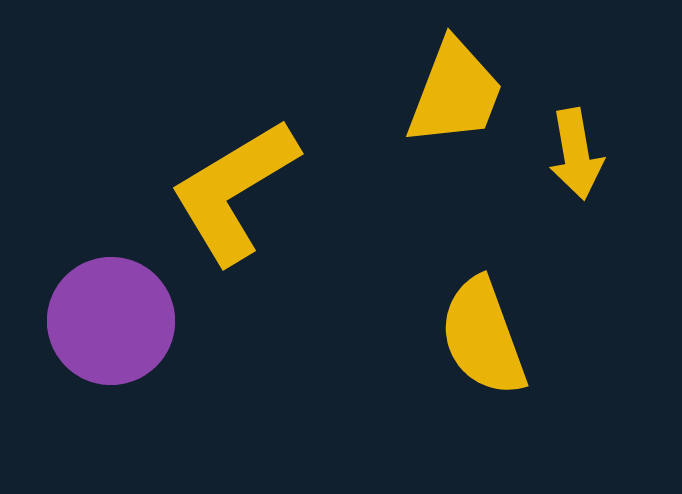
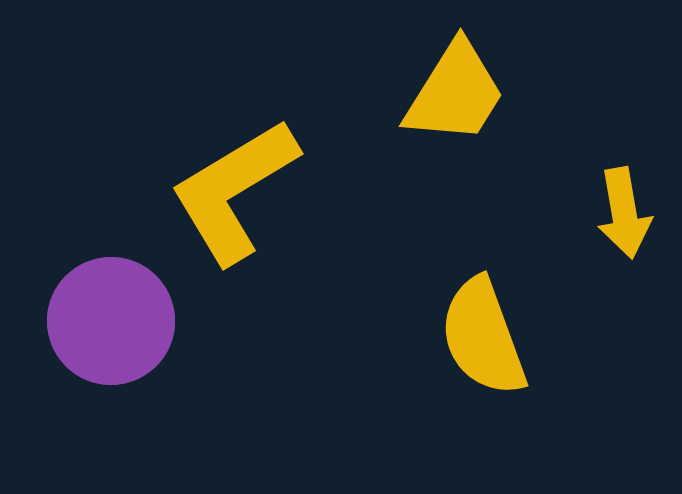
yellow trapezoid: rotated 11 degrees clockwise
yellow arrow: moved 48 px right, 59 px down
